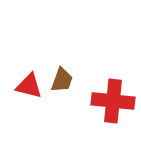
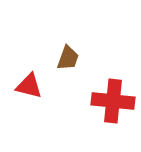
brown trapezoid: moved 6 px right, 22 px up
